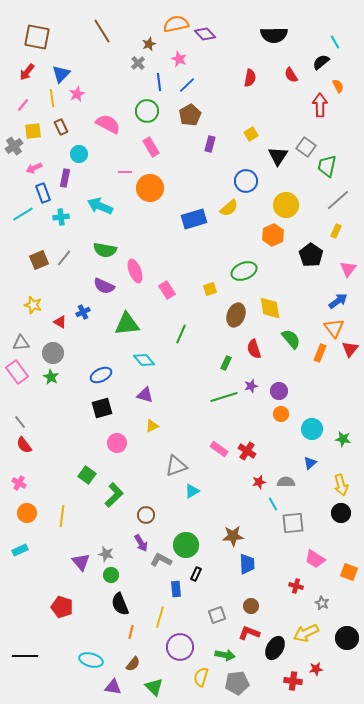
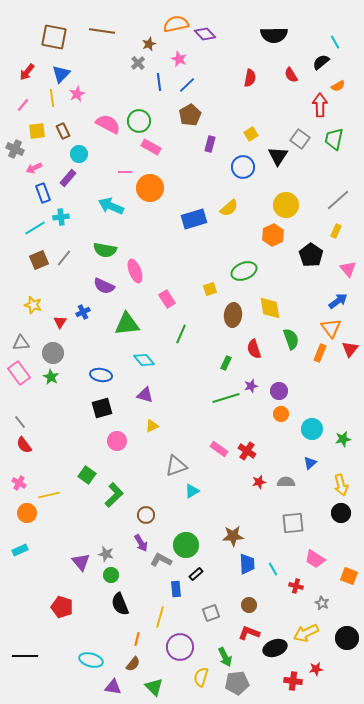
brown line at (102, 31): rotated 50 degrees counterclockwise
brown square at (37, 37): moved 17 px right
orange semicircle at (338, 86): rotated 88 degrees clockwise
green circle at (147, 111): moved 8 px left, 10 px down
brown rectangle at (61, 127): moved 2 px right, 4 px down
yellow square at (33, 131): moved 4 px right
gray cross at (14, 146): moved 1 px right, 3 px down; rotated 30 degrees counterclockwise
pink rectangle at (151, 147): rotated 30 degrees counterclockwise
gray square at (306, 147): moved 6 px left, 8 px up
green trapezoid at (327, 166): moved 7 px right, 27 px up
purple rectangle at (65, 178): moved 3 px right; rotated 30 degrees clockwise
blue circle at (246, 181): moved 3 px left, 14 px up
cyan arrow at (100, 206): moved 11 px right
cyan line at (23, 214): moved 12 px right, 14 px down
pink triangle at (348, 269): rotated 18 degrees counterclockwise
pink rectangle at (167, 290): moved 9 px down
brown ellipse at (236, 315): moved 3 px left; rotated 15 degrees counterclockwise
red triangle at (60, 322): rotated 32 degrees clockwise
orange triangle at (334, 328): moved 3 px left
green semicircle at (291, 339): rotated 20 degrees clockwise
pink rectangle at (17, 372): moved 2 px right, 1 px down
blue ellipse at (101, 375): rotated 35 degrees clockwise
green line at (224, 397): moved 2 px right, 1 px down
green star at (343, 439): rotated 21 degrees counterclockwise
pink circle at (117, 443): moved 2 px up
cyan line at (273, 504): moved 65 px down
yellow line at (62, 516): moved 13 px left, 21 px up; rotated 70 degrees clockwise
orange square at (349, 572): moved 4 px down
black rectangle at (196, 574): rotated 24 degrees clockwise
brown circle at (251, 606): moved 2 px left, 1 px up
gray square at (217, 615): moved 6 px left, 2 px up
orange line at (131, 632): moved 6 px right, 7 px down
black ellipse at (275, 648): rotated 40 degrees clockwise
green arrow at (225, 655): moved 2 px down; rotated 54 degrees clockwise
